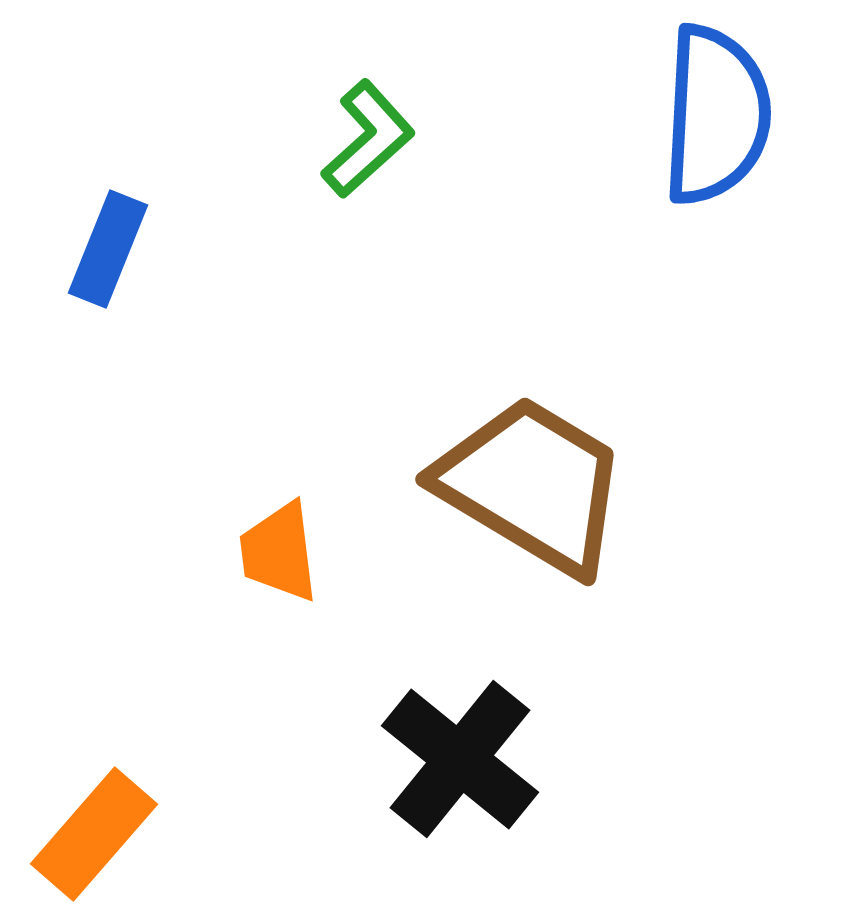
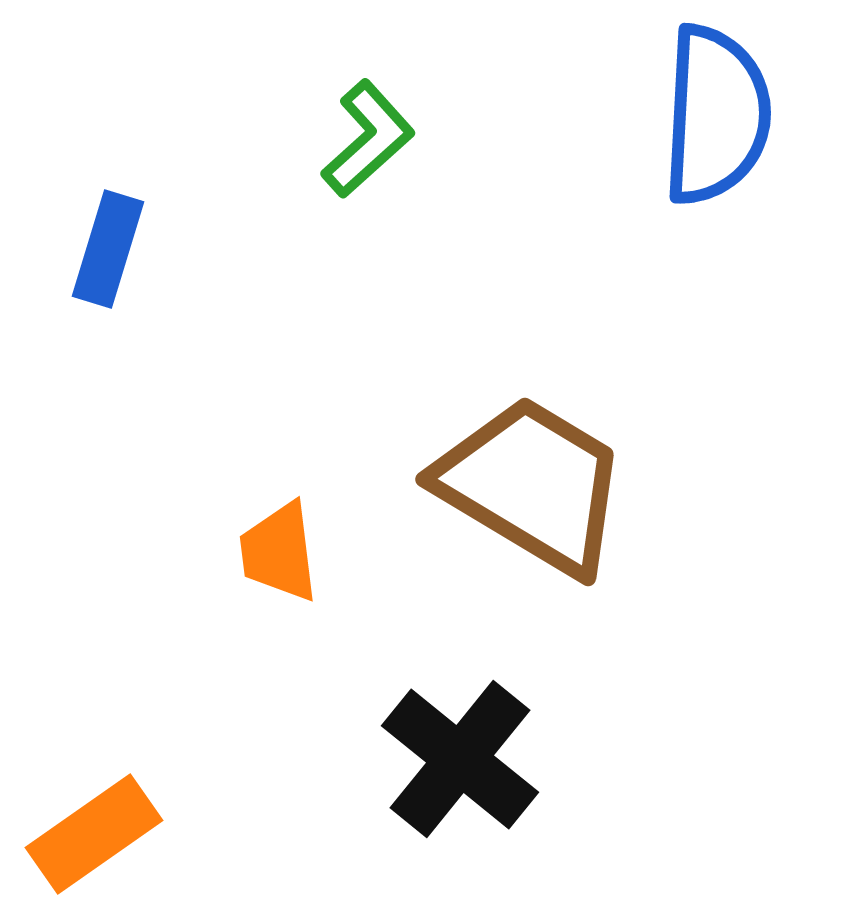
blue rectangle: rotated 5 degrees counterclockwise
orange rectangle: rotated 14 degrees clockwise
